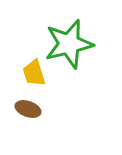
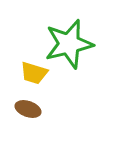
yellow trapezoid: rotated 56 degrees counterclockwise
